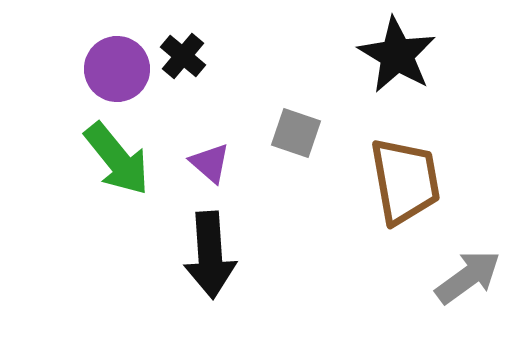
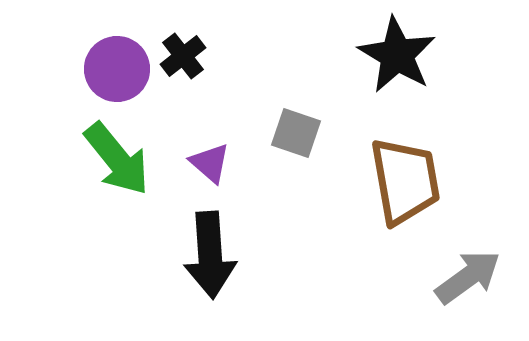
black cross: rotated 12 degrees clockwise
